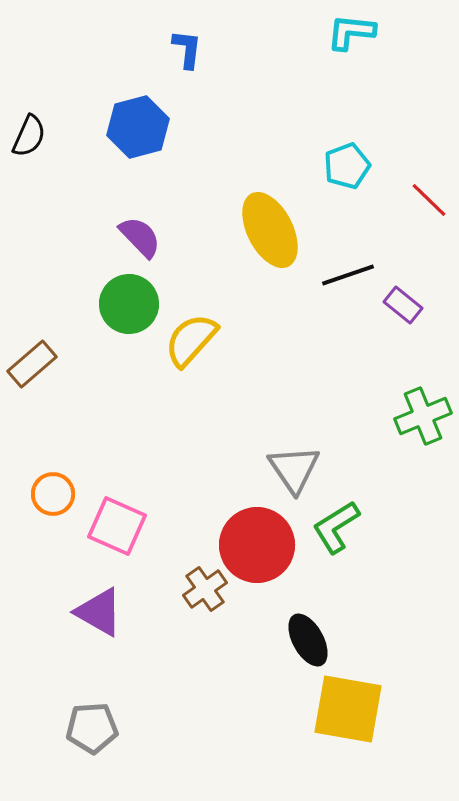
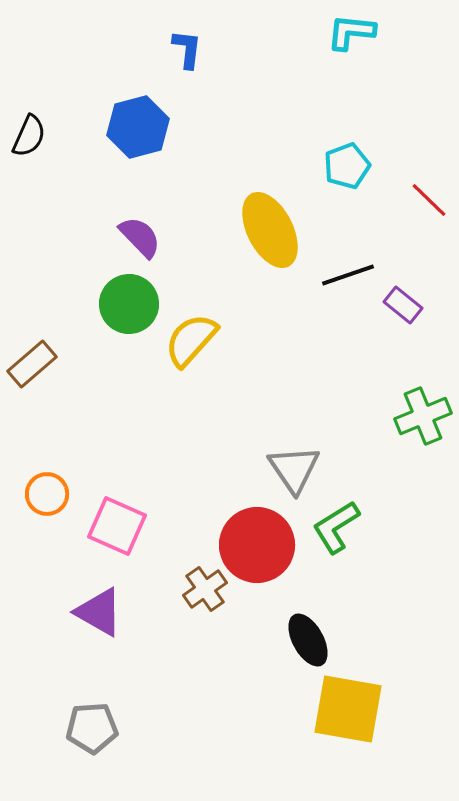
orange circle: moved 6 px left
